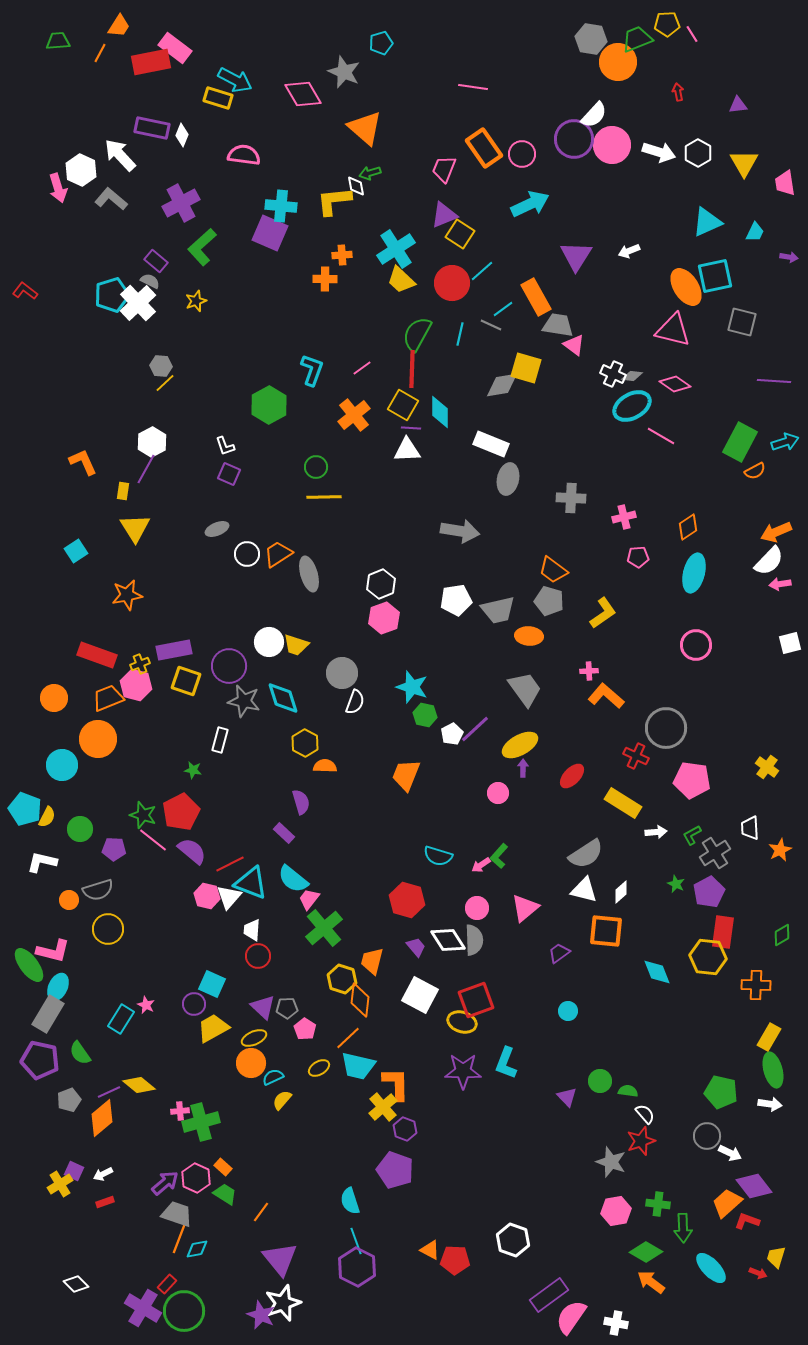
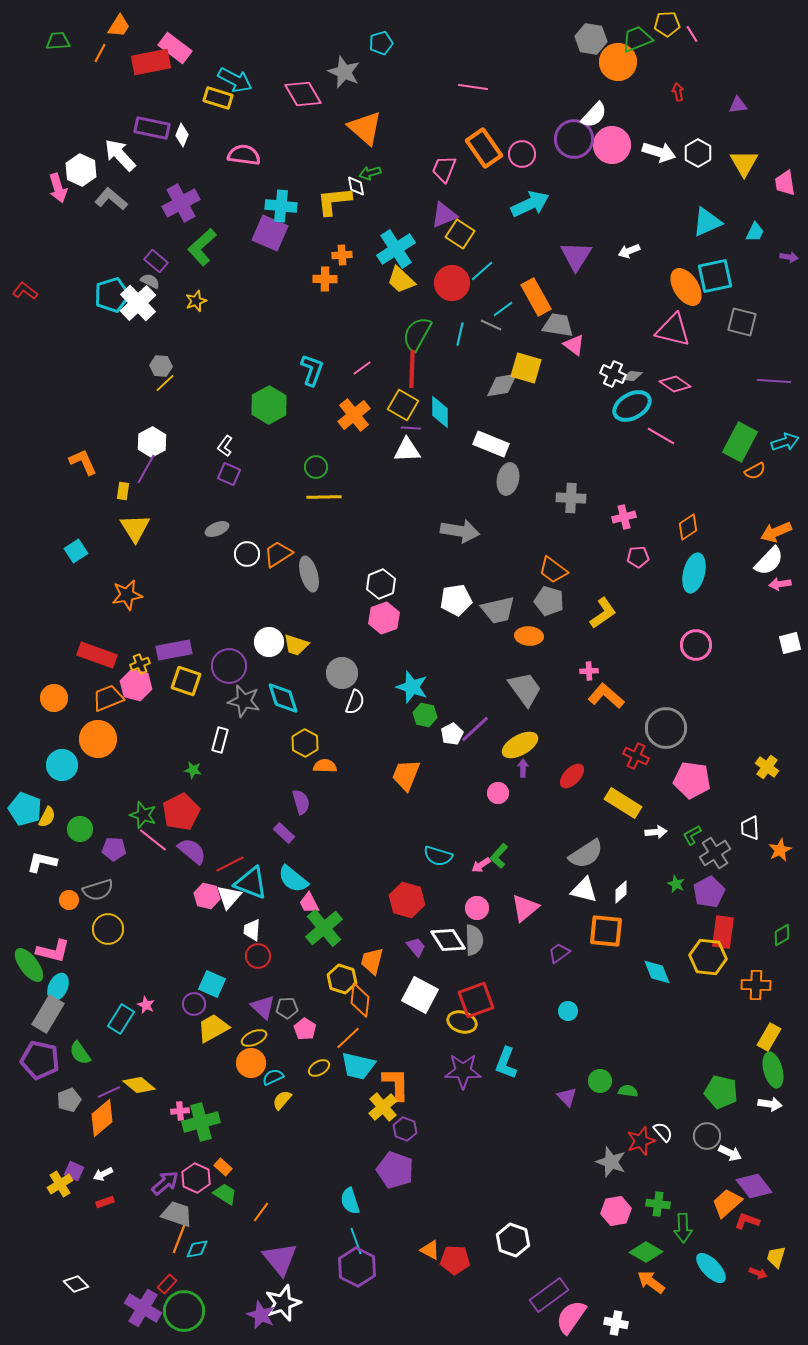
white L-shape at (225, 446): rotated 55 degrees clockwise
pink trapezoid at (309, 899): moved 4 px down; rotated 65 degrees counterclockwise
white semicircle at (645, 1114): moved 18 px right, 18 px down
